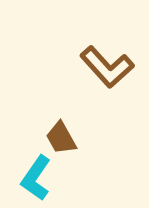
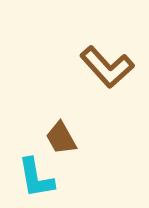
cyan L-shape: rotated 45 degrees counterclockwise
